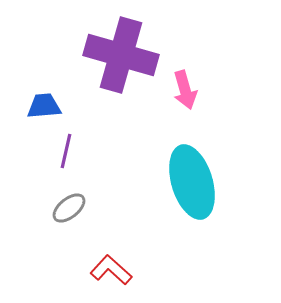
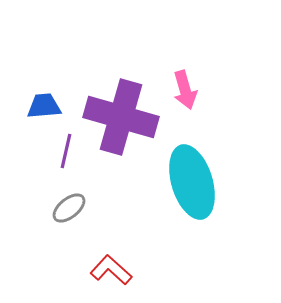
purple cross: moved 62 px down
